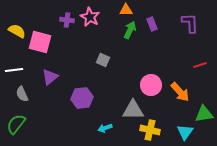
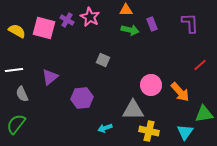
purple cross: rotated 24 degrees clockwise
green arrow: rotated 78 degrees clockwise
pink square: moved 4 px right, 14 px up
red line: rotated 24 degrees counterclockwise
yellow cross: moved 1 px left, 1 px down
